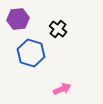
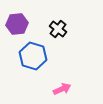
purple hexagon: moved 1 px left, 5 px down
blue hexagon: moved 2 px right, 3 px down
